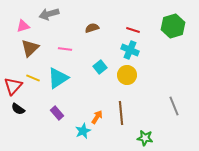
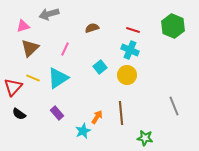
green hexagon: rotated 20 degrees counterclockwise
pink line: rotated 72 degrees counterclockwise
red triangle: moved 1 px down
black semicircle: moved 1 px right, 5 px down
